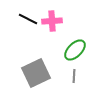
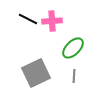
green ellipse: moved 2 px left, 2 px up
